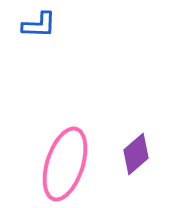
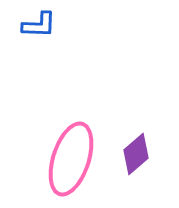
pink ellipse: moved 6 px right, 5 px up
